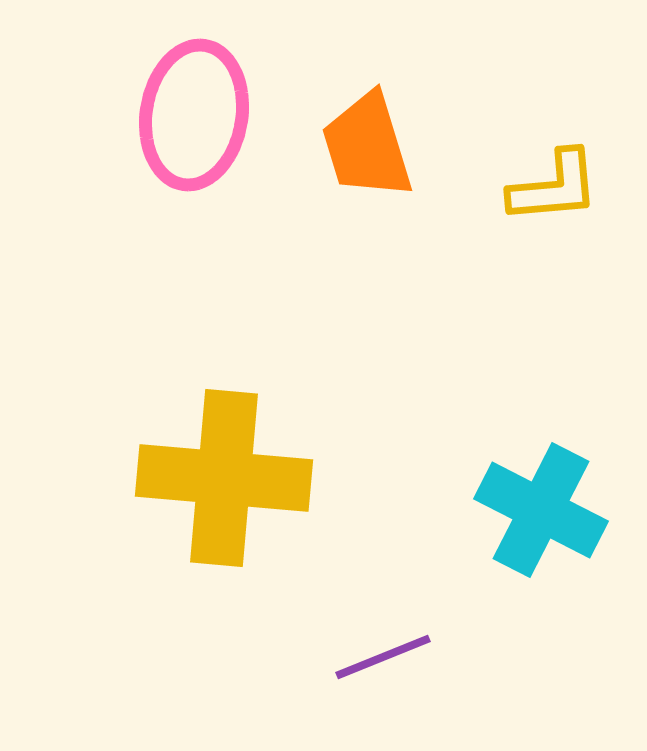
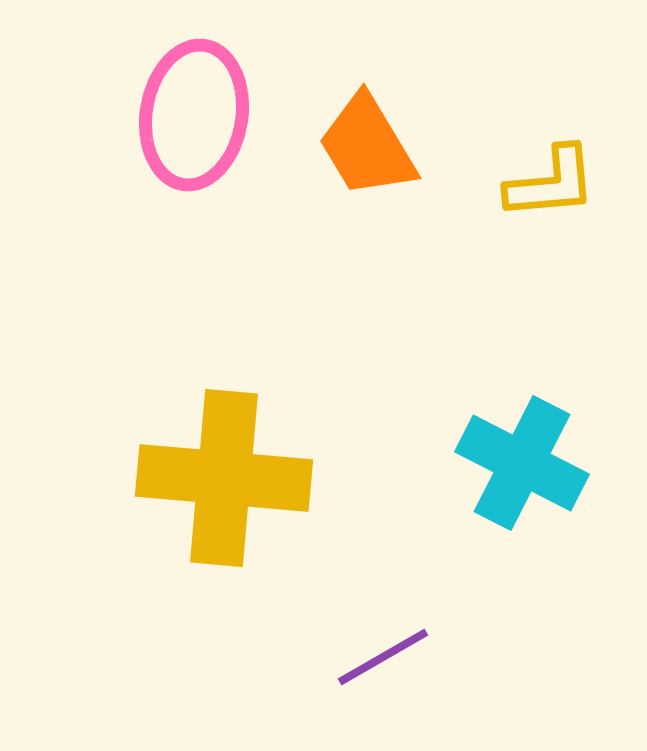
orange trapezoid: rotated 14 degrees counterclockwise
yellow L-shape: moved 3 px left, 4 px up
cyan cross: moved 19 px left, 47 px up
purple line: rotated 8 degrees counterclockwise
